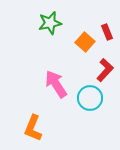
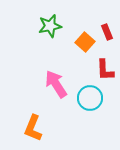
green star: moved 3 px down
red L-shape: rotated 135 degrees clockwise
